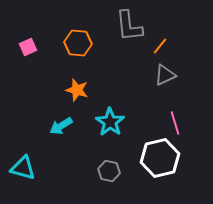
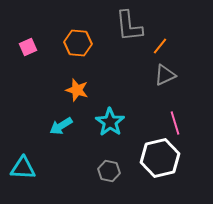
cyan triangle: rotated 12 degrees counterclockwise
